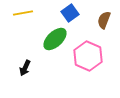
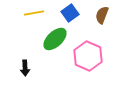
yellow line: moved 11 px right
brown semicircle: moved 2 px left, 5 px up
black arrow: rotated 28 degrees counterclockwise
